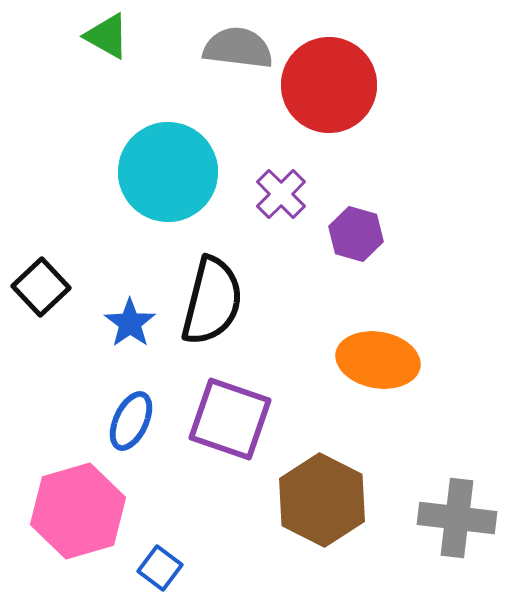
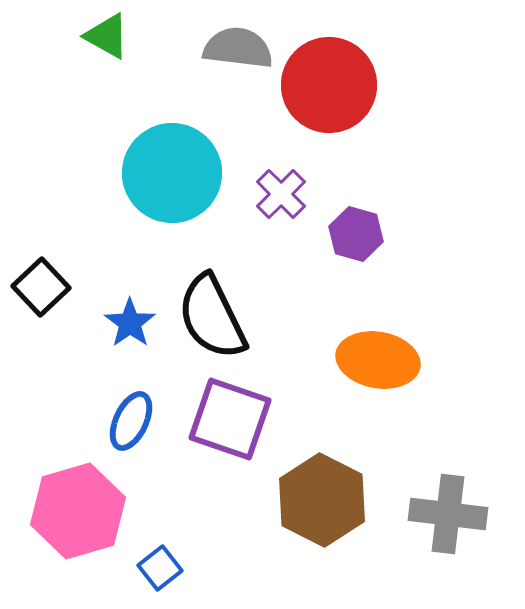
cyan circle: moved 4 px right, 1 px down
black semicircle: moved 16 px down; rotated 140 degrees clockwise
gray cross: moved 9 px left, 4 px up
blue square: rotated 15 degrees clockwise
